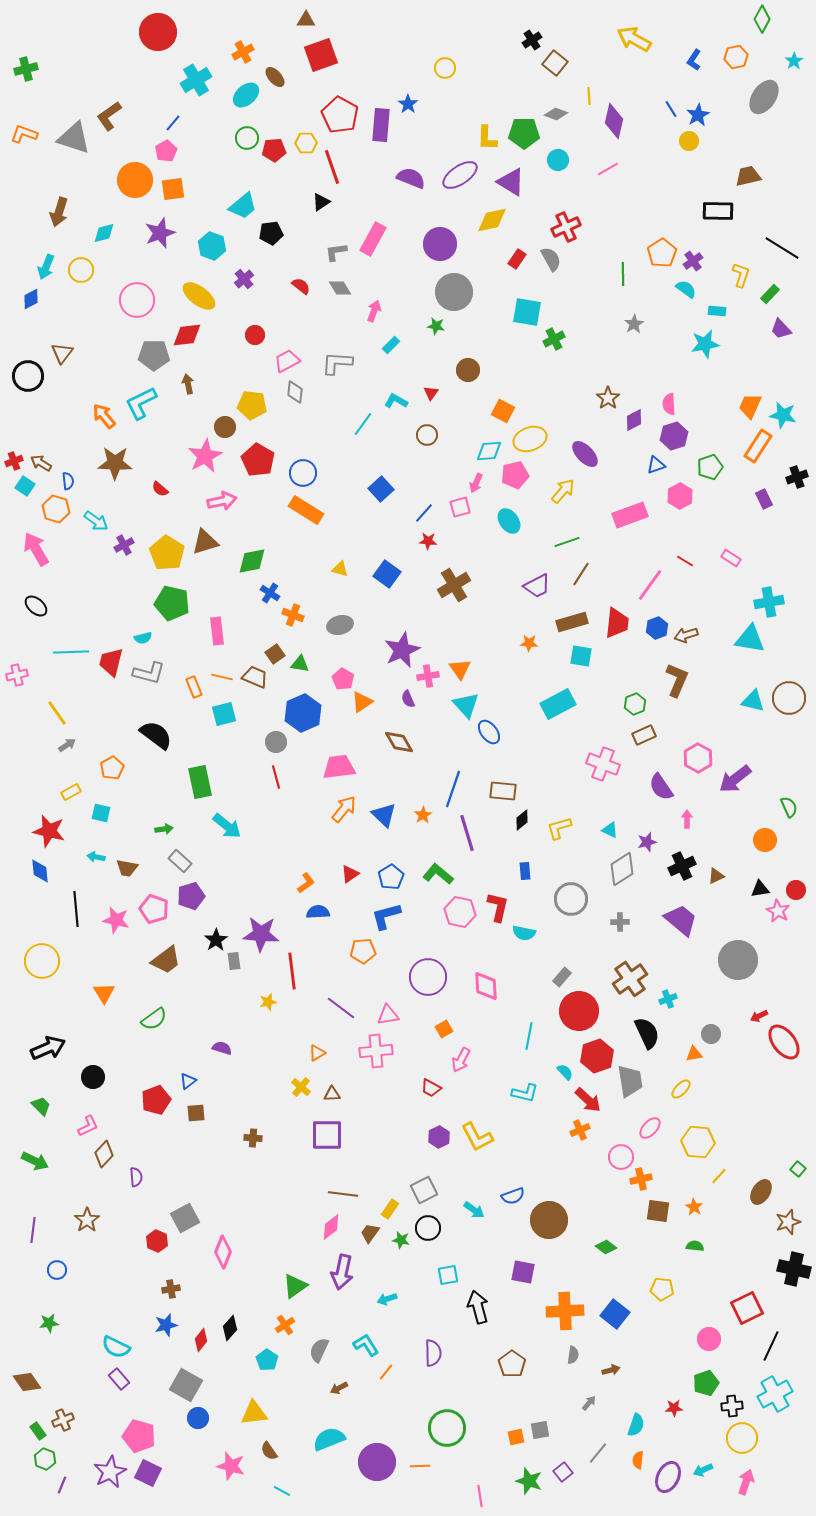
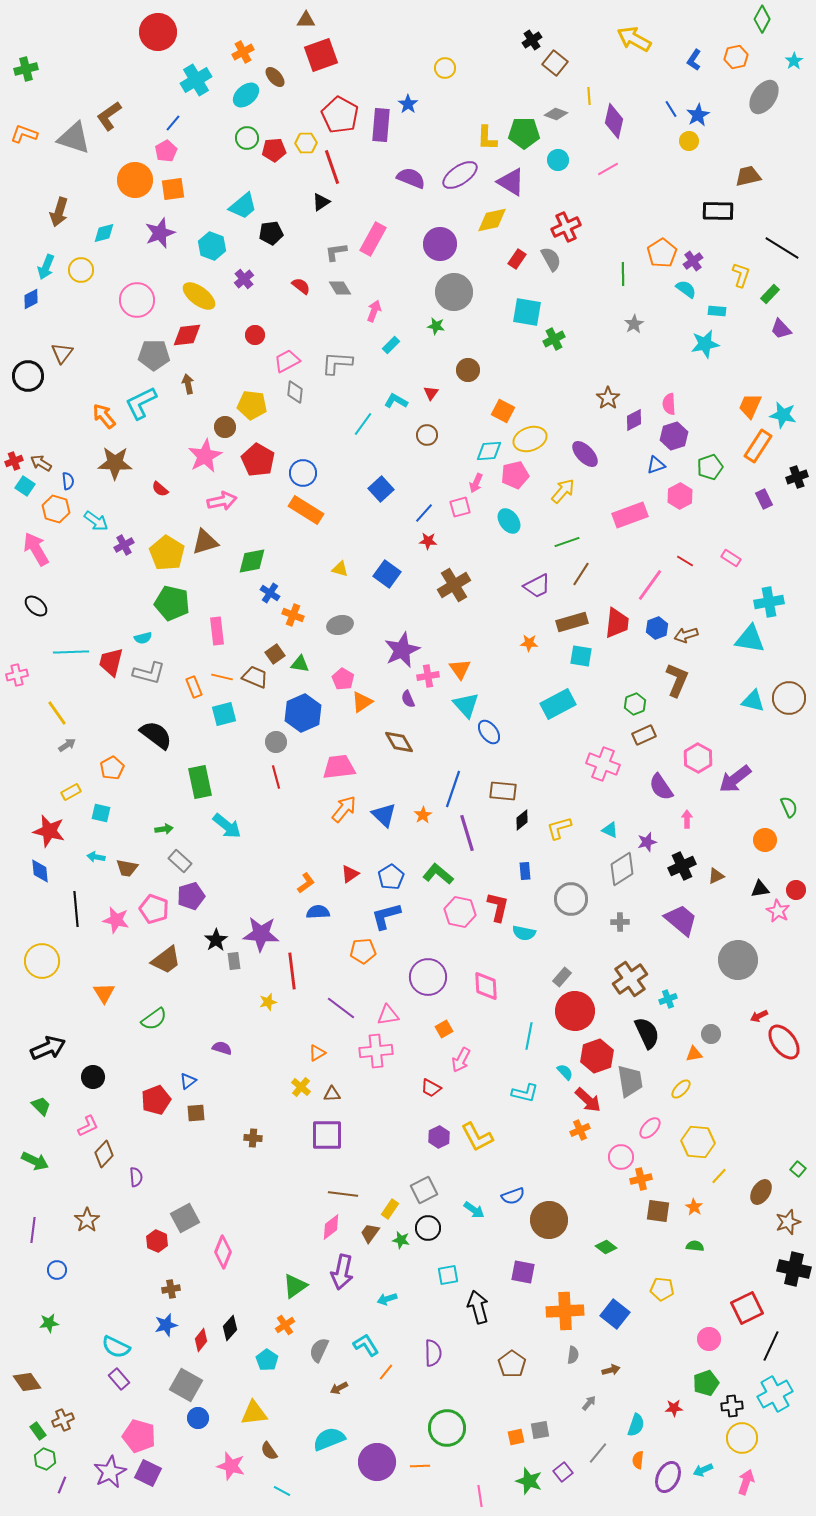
red circle at (579, 1011): moved 4 px left
